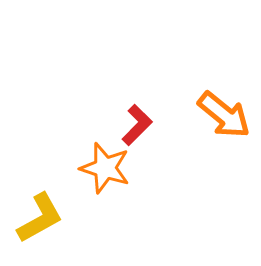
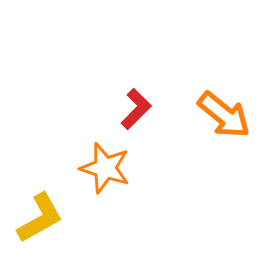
red L-shape: moved 1 px left, 16 px up
